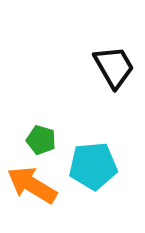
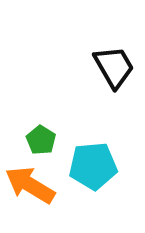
green pentagon: rotated 16 degrees clockwise
orange arrow: moved 2 px left
